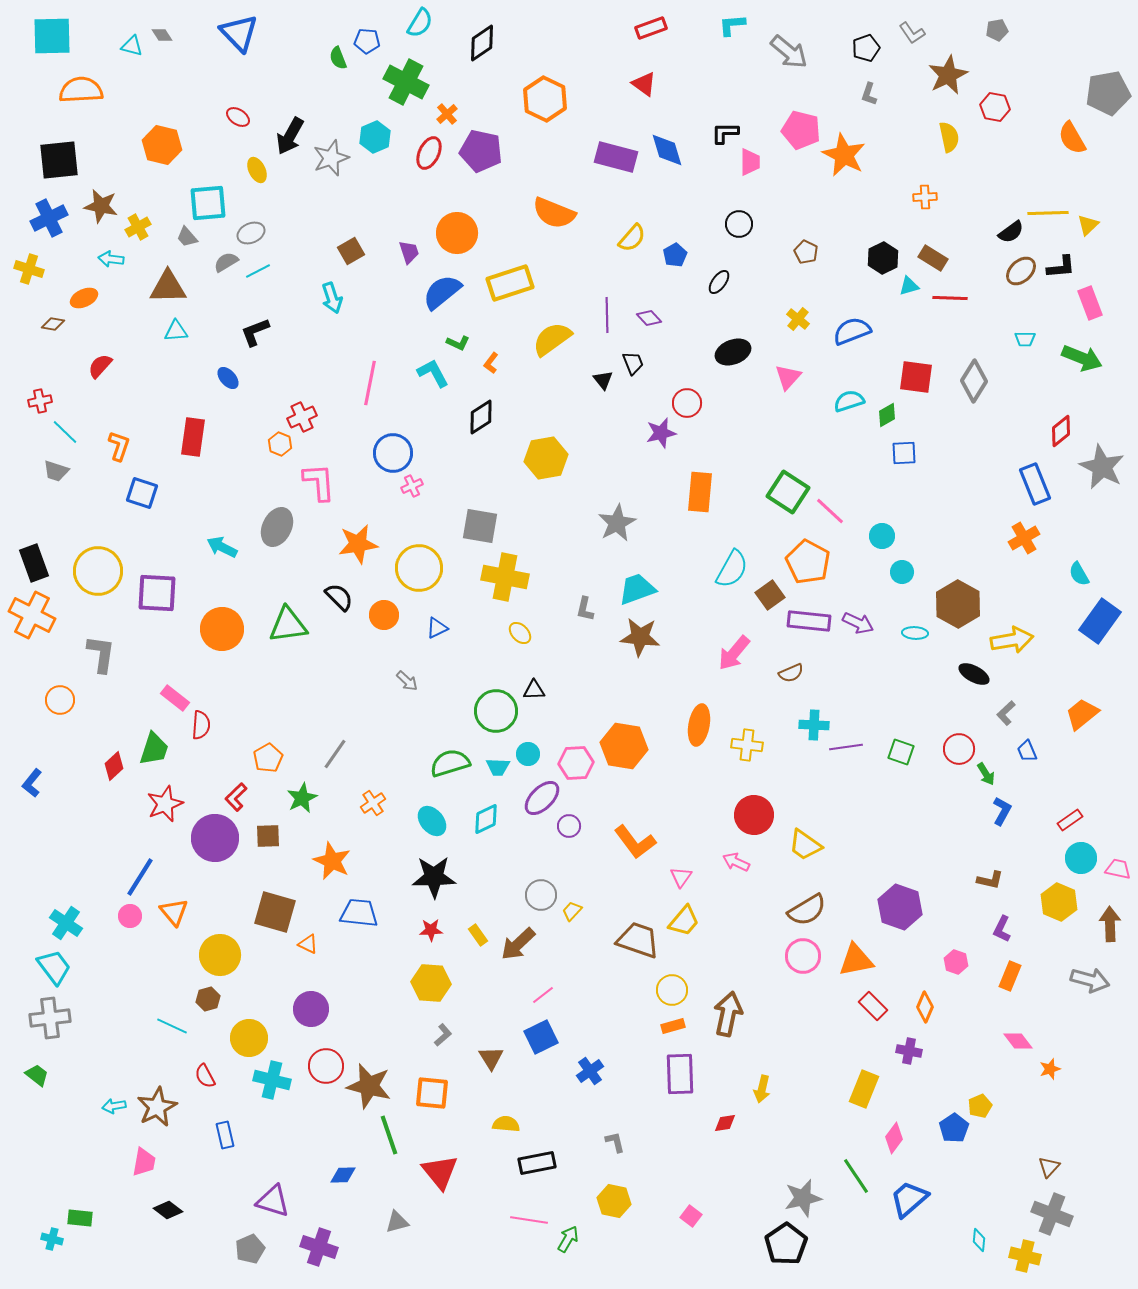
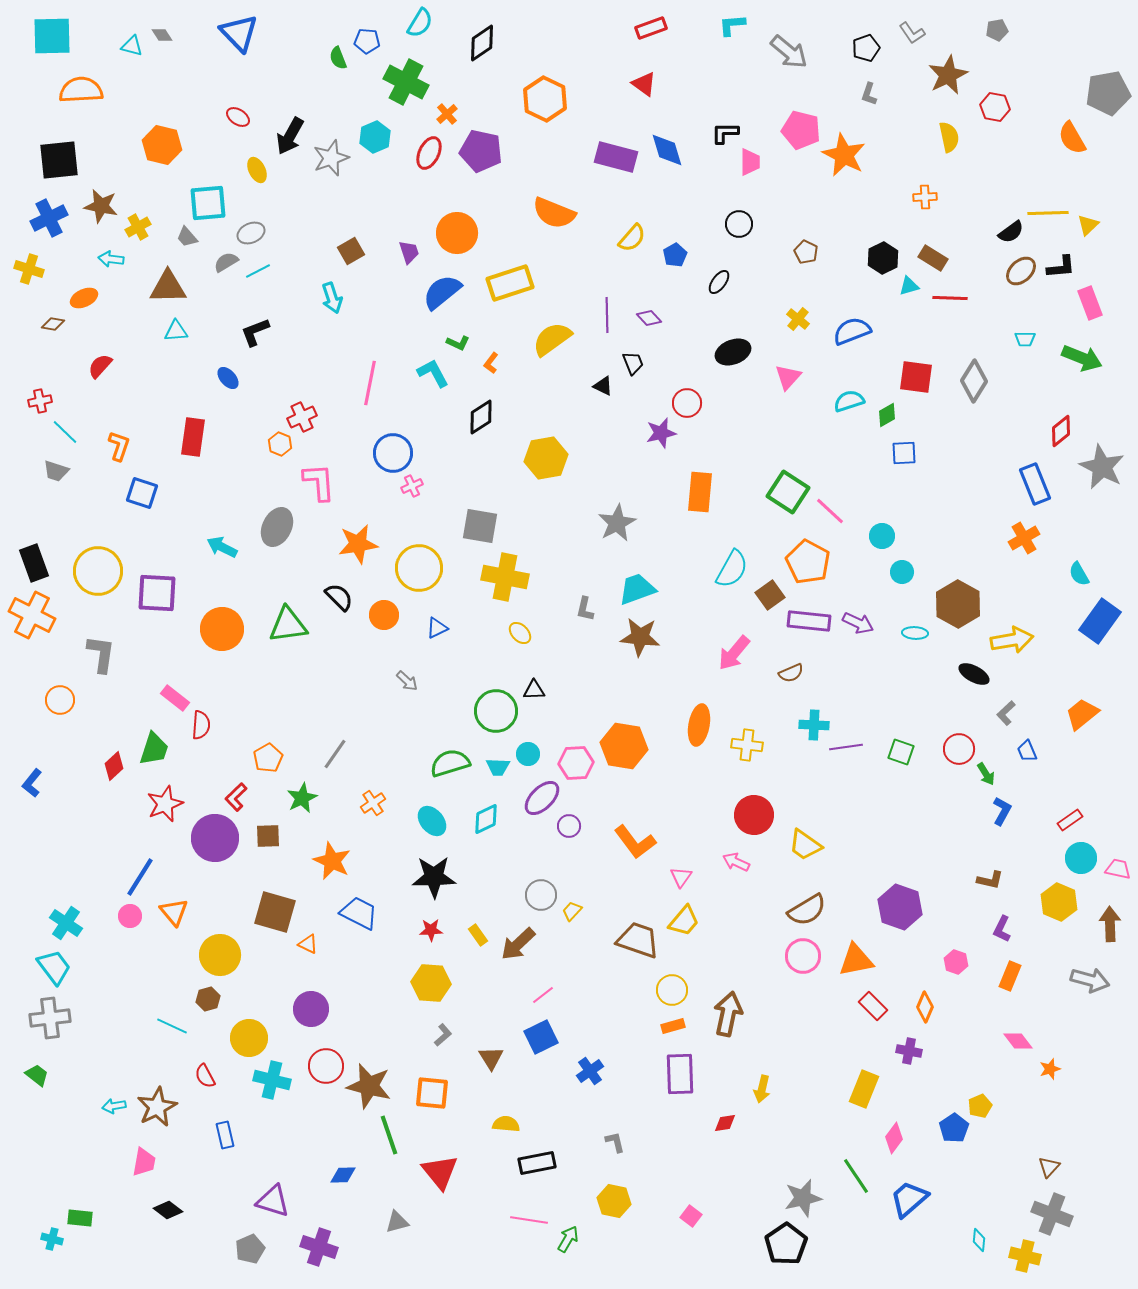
black triangle at (603, 380): moved 6 px down; rotated 25 degrees counterclockwise
blue trapezoid at (359, 913): rotated 21 degrees clockwise
